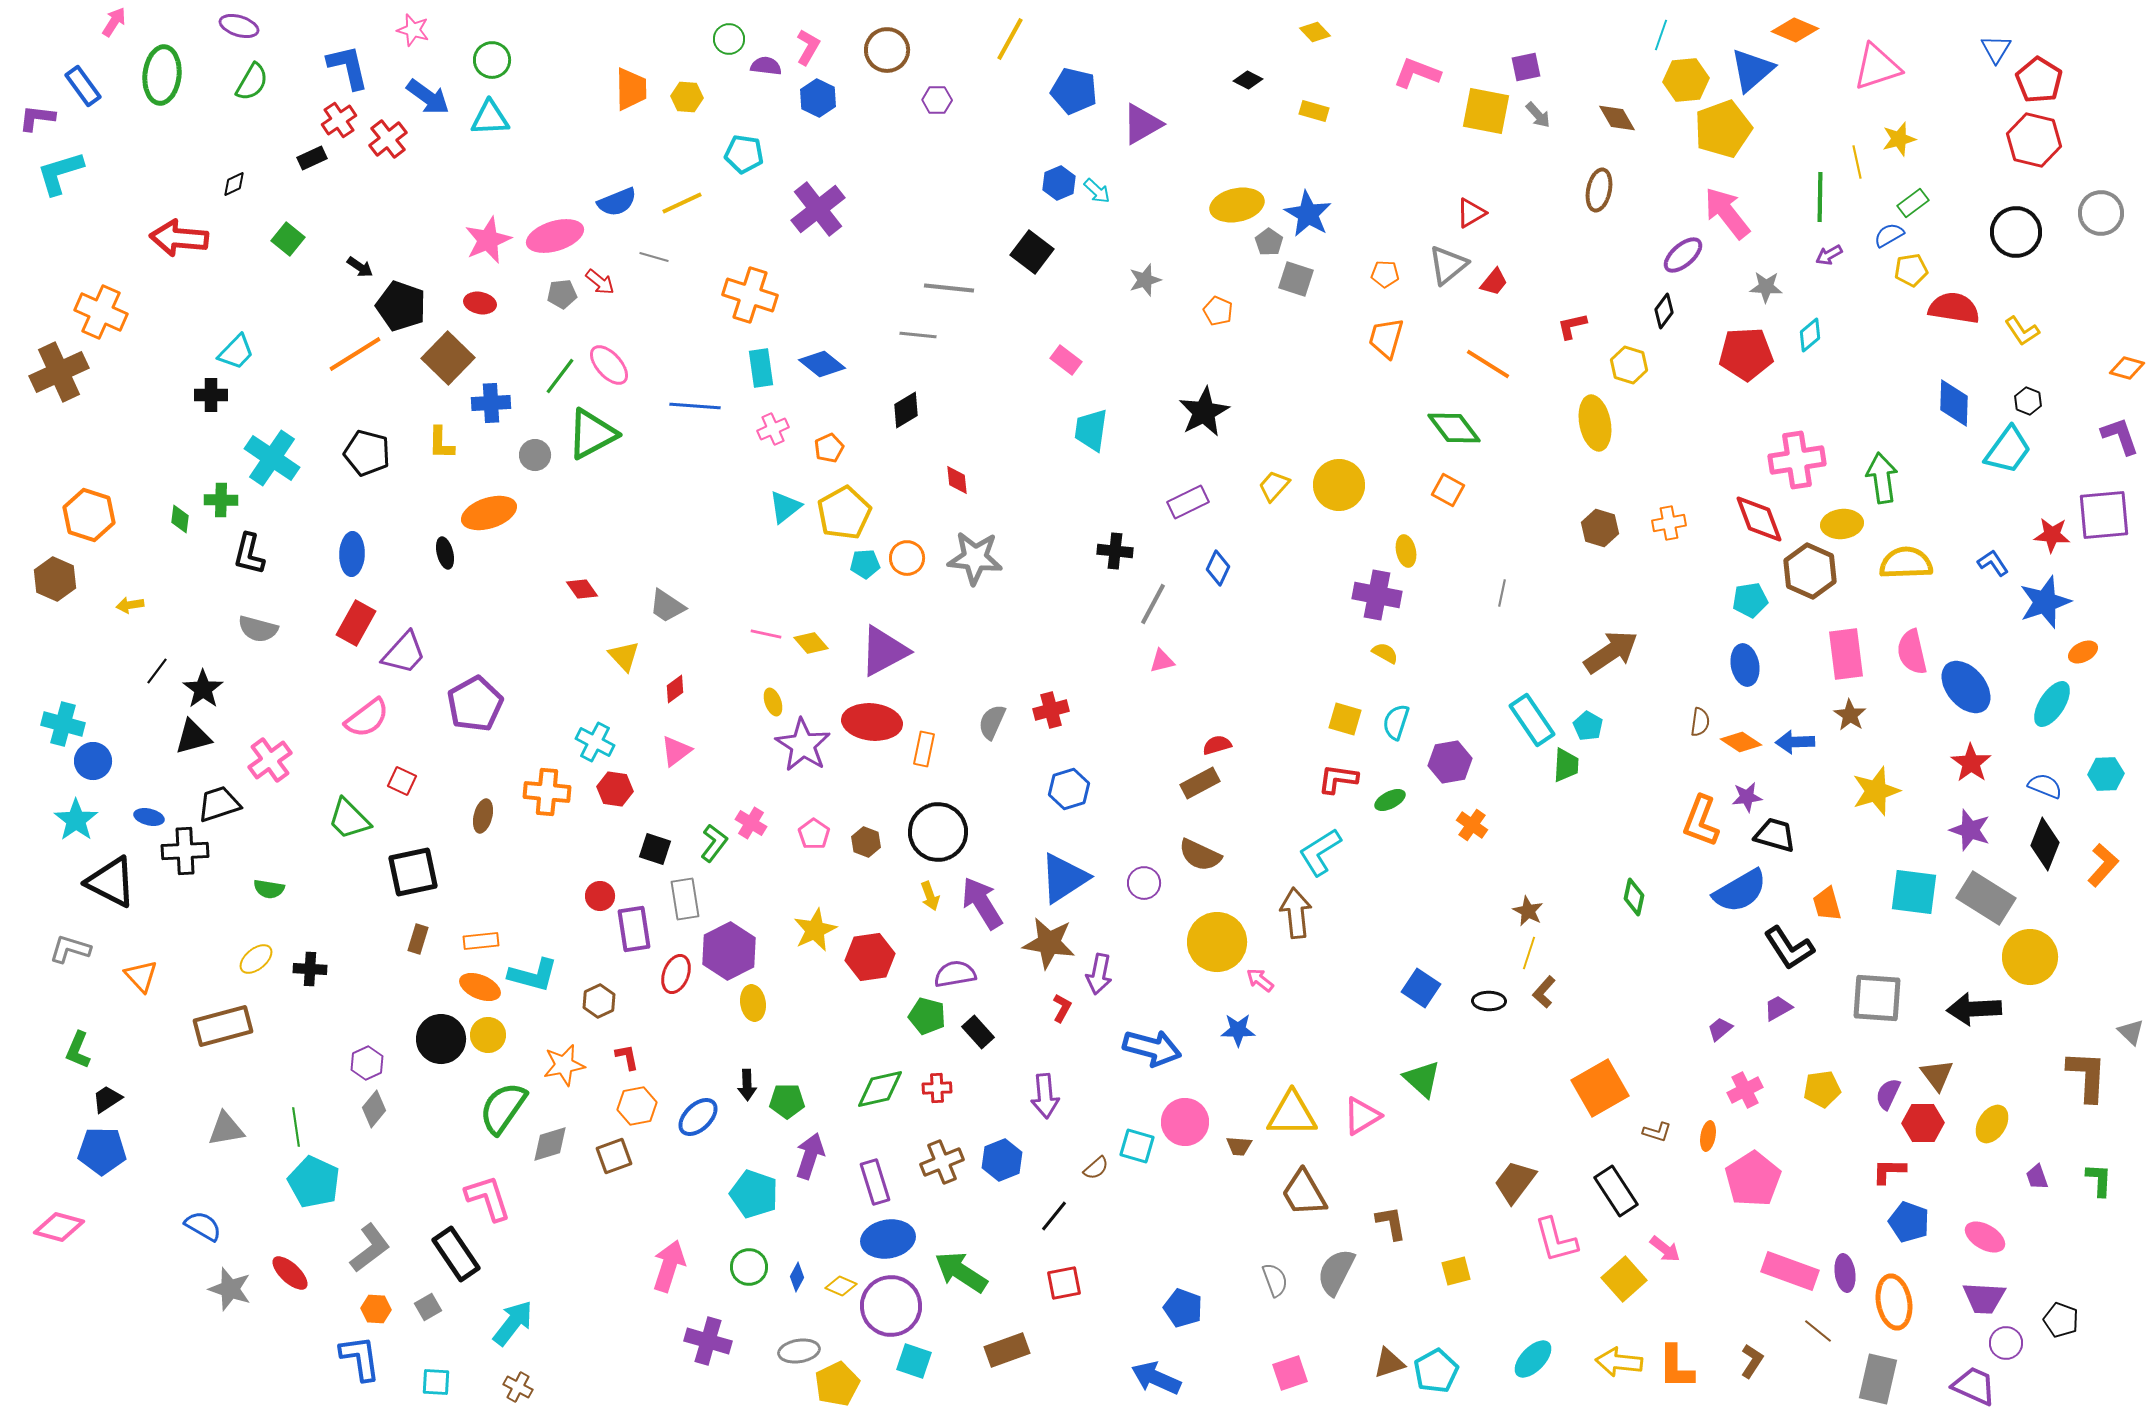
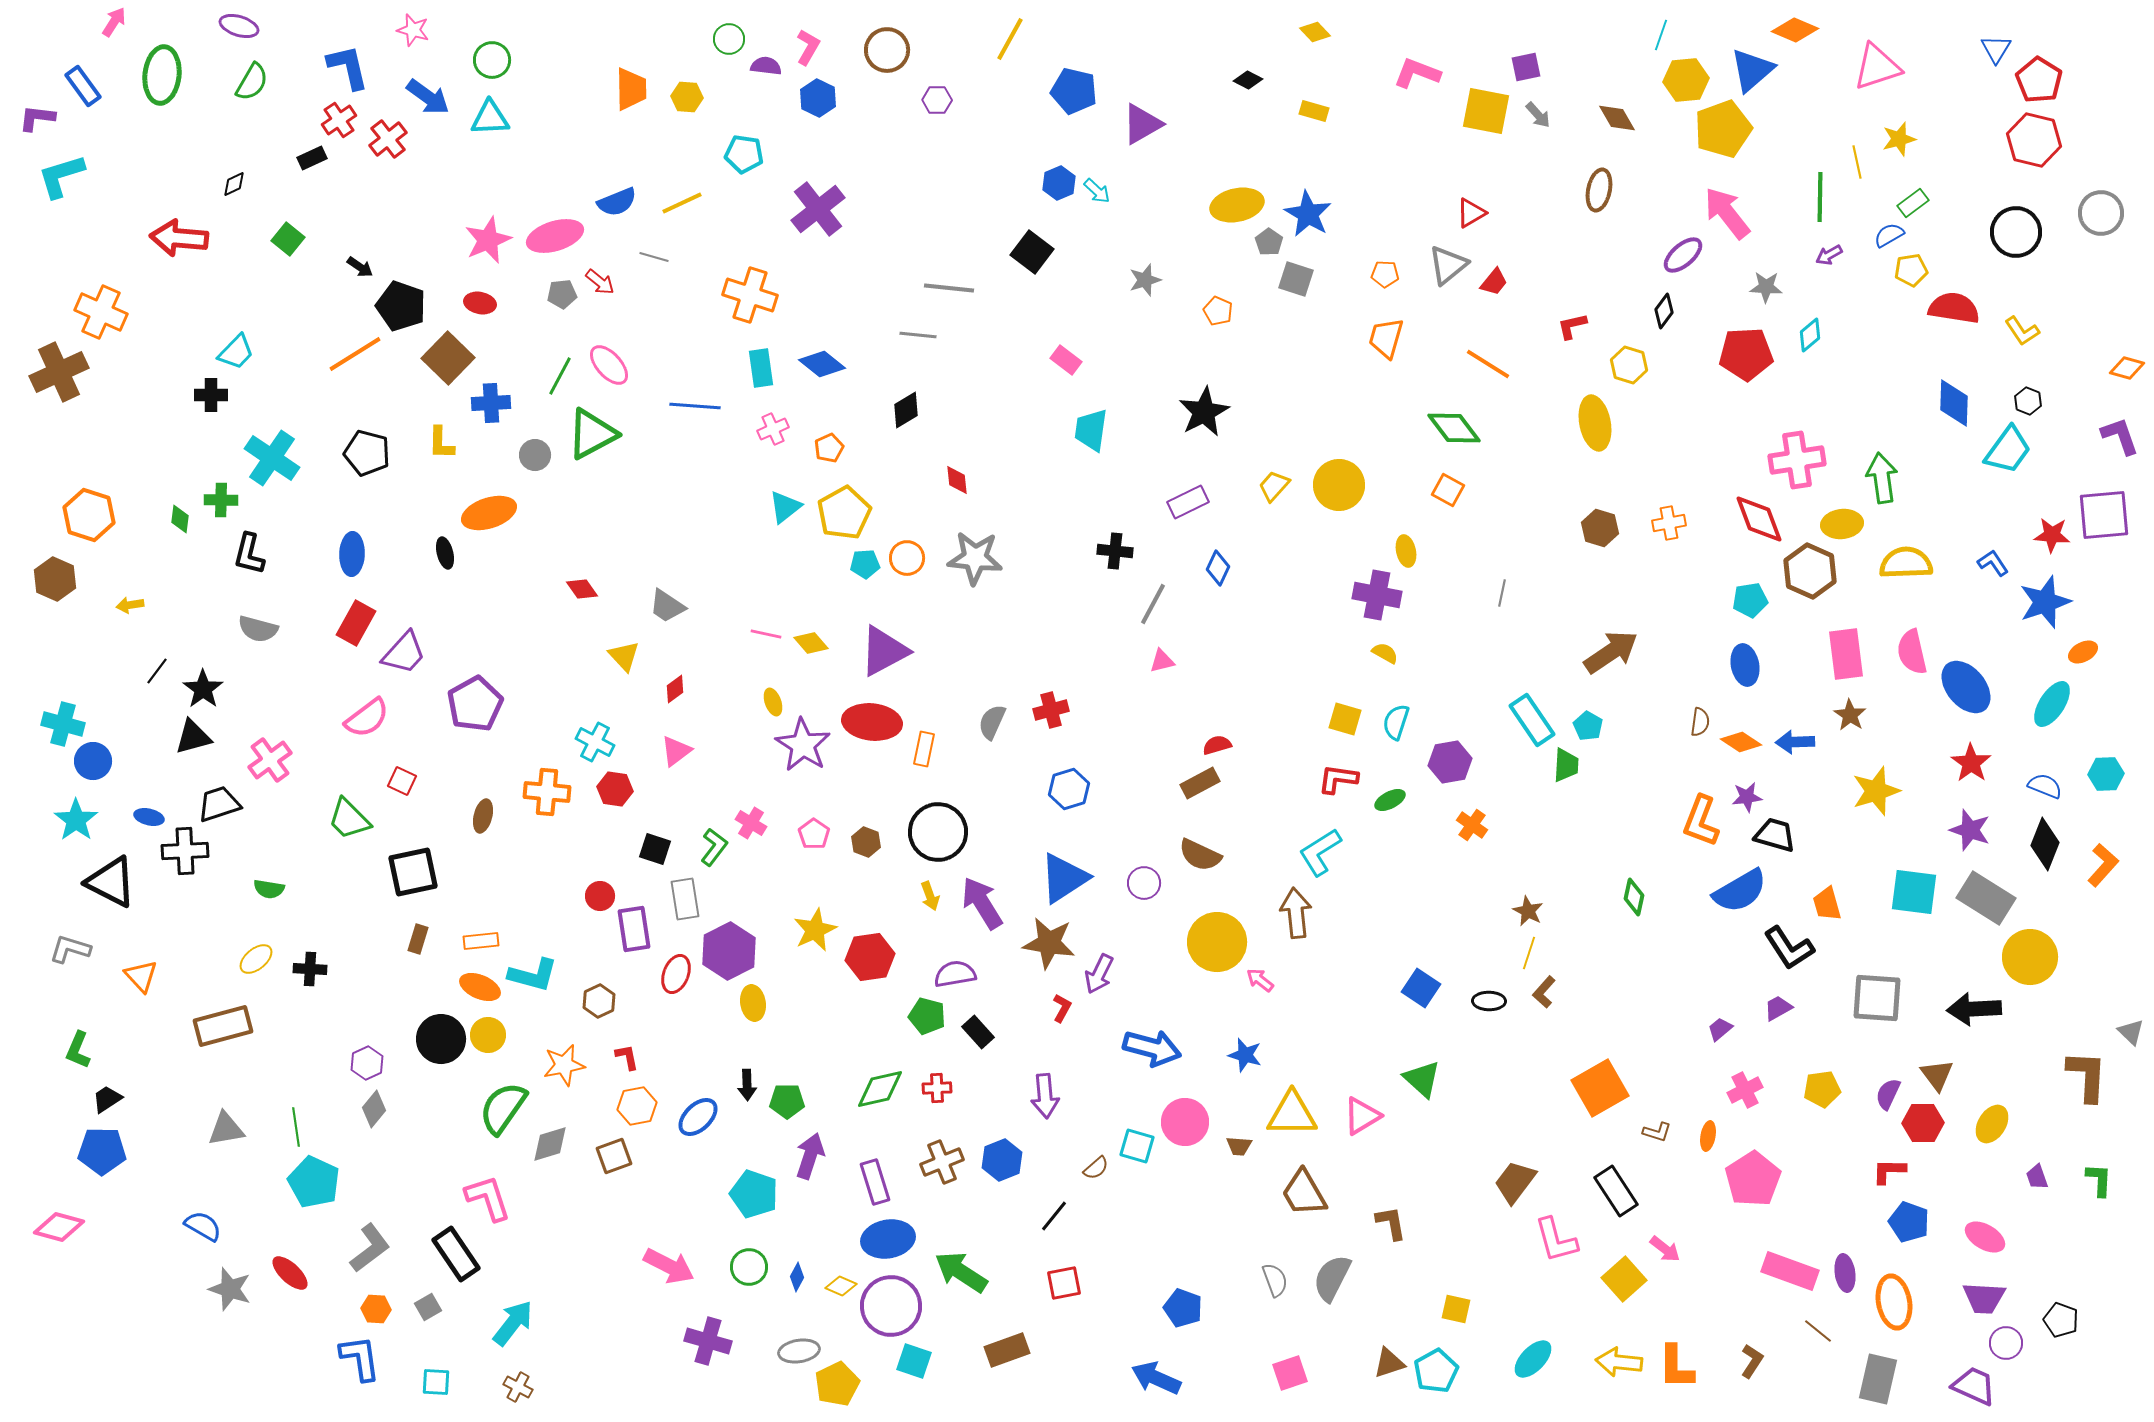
cyan L-shape at (60, 173): moved 1 px right, 3 px down
green line at (560, 376): rotated 9 degrees counterclockwise
green L-shape at (714, 843): moved 4 px down
purple arrow at (1099, 974): rotated 15 degrees clockwise
blue star at (1238, 1030): moved 7 px right, 25 px down; rotated 16 degrees clockwise
pink arrow at (669, 1266): rotated 99 degrees clockwise
yellow square at (1456, 1271): moved 38 px down; rotated 28 degrees clockwise
gray semicircle at (1336, 1272): moved 4 px left, 6 px down
